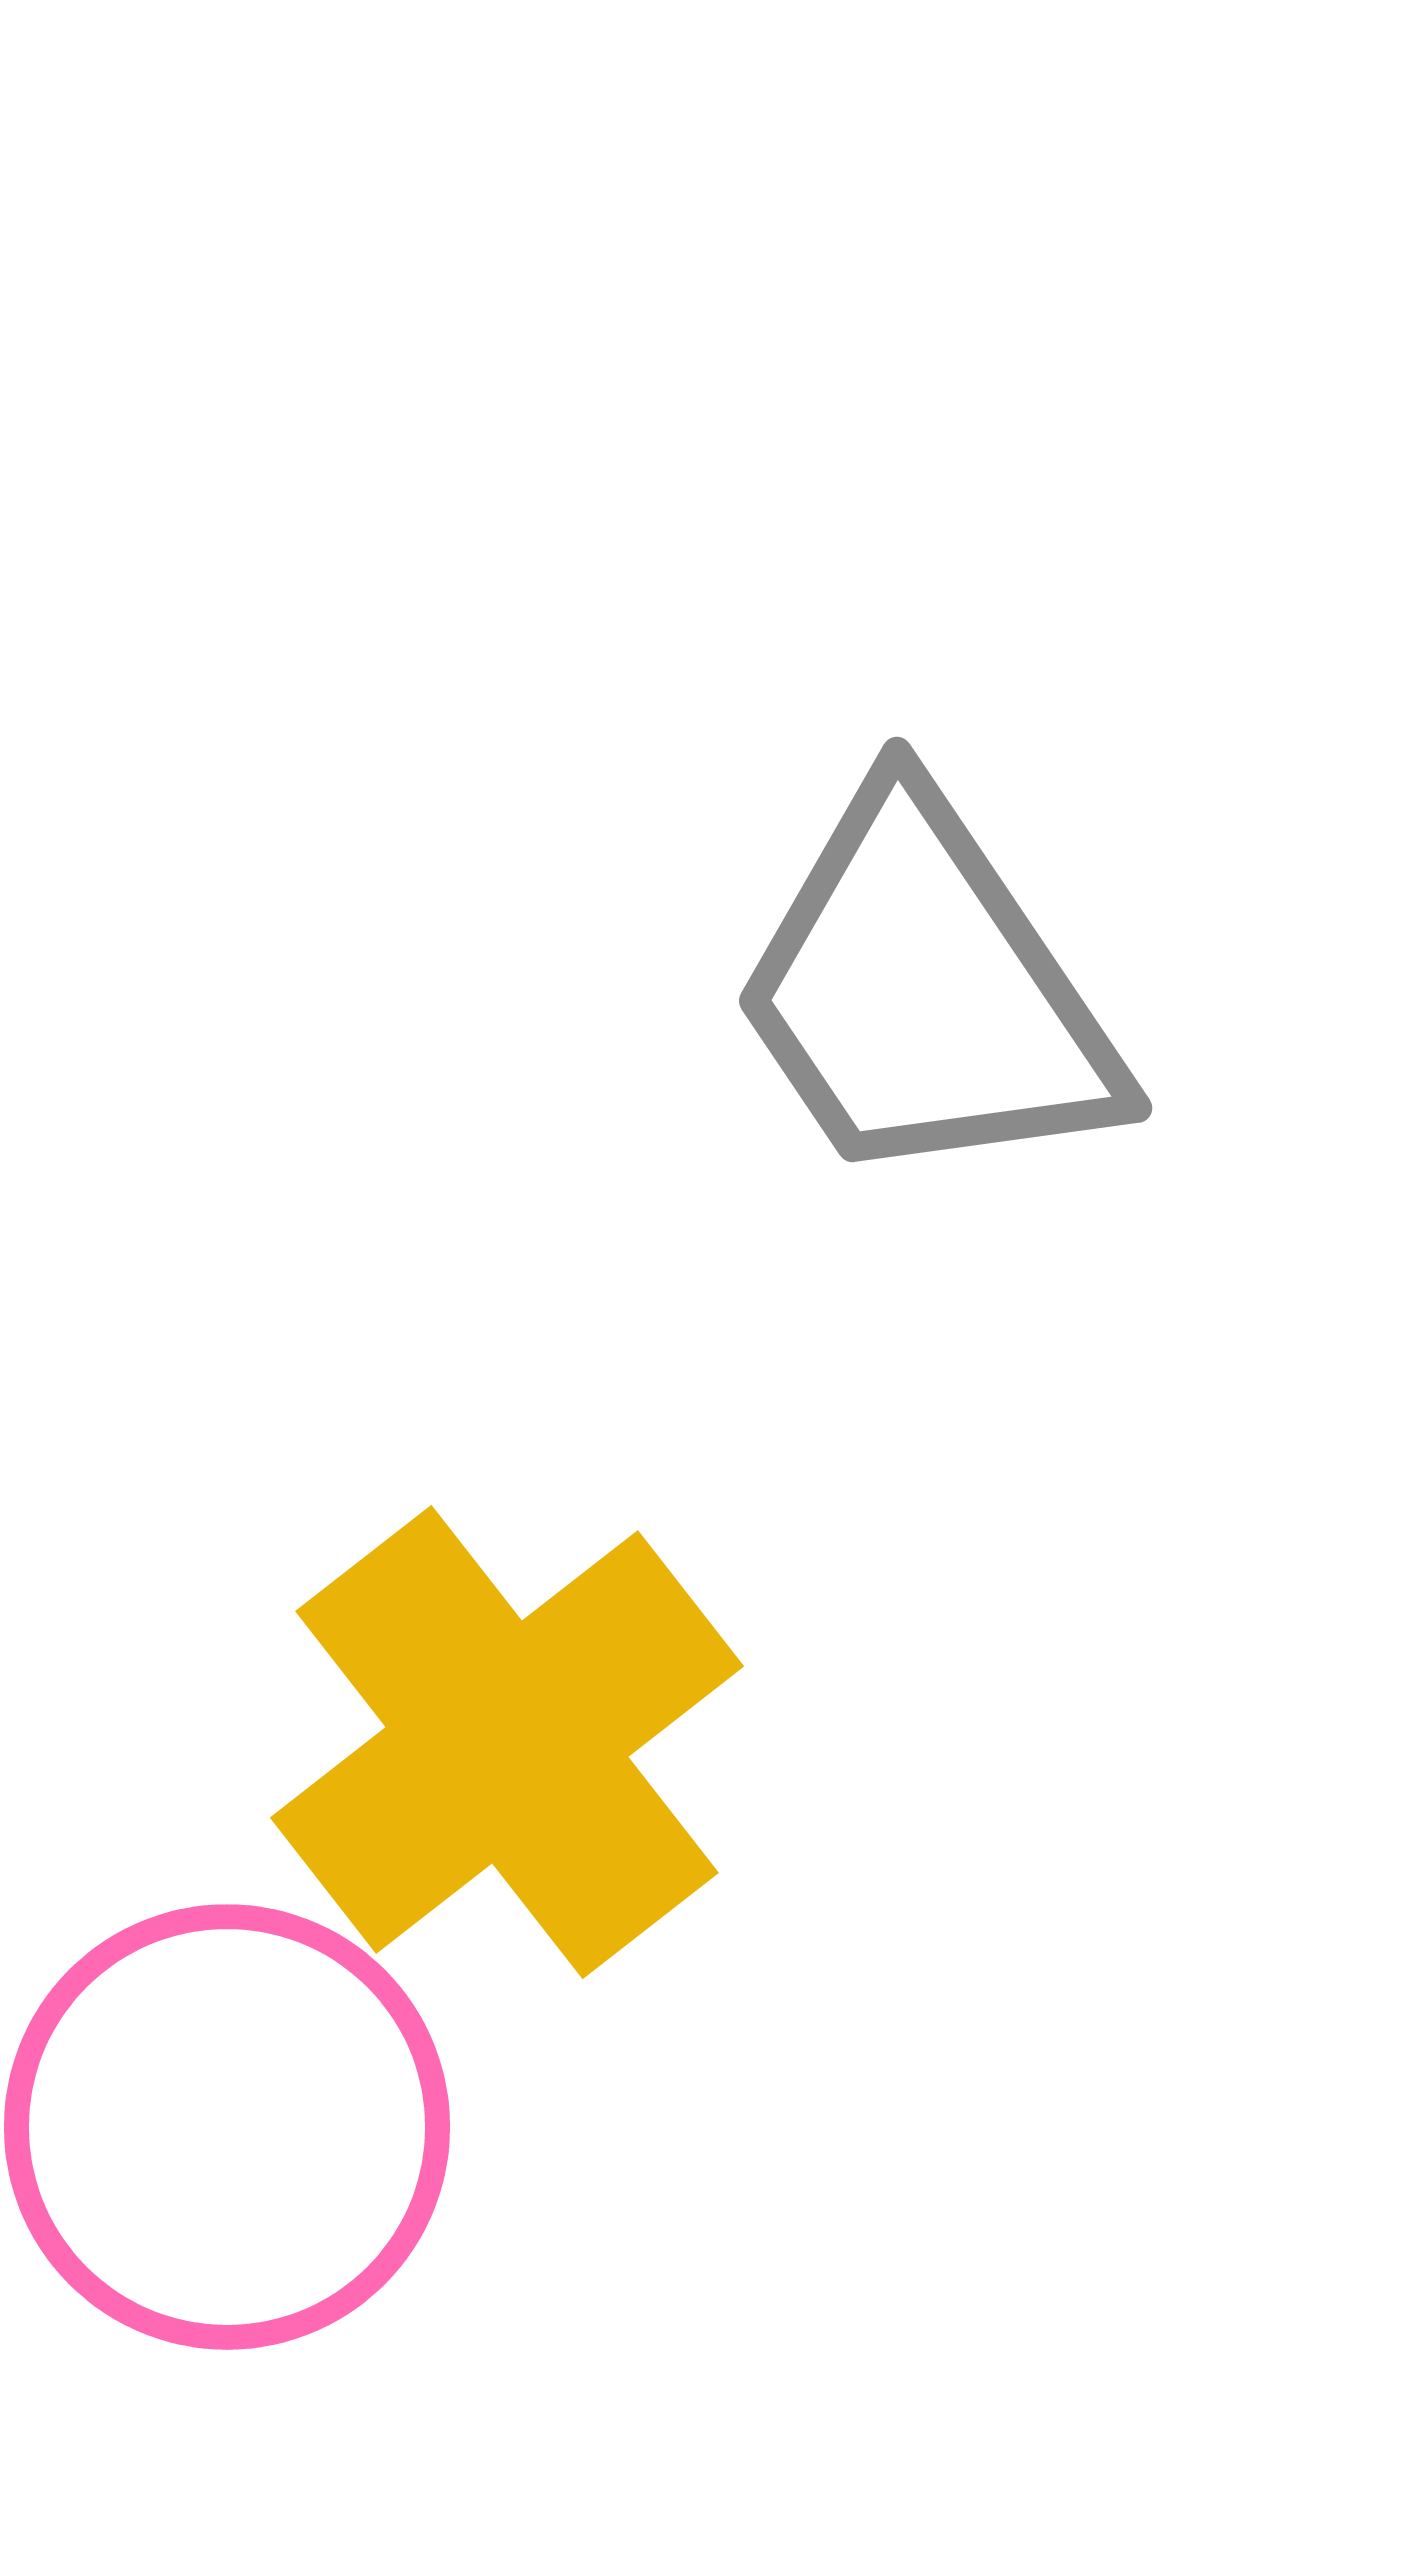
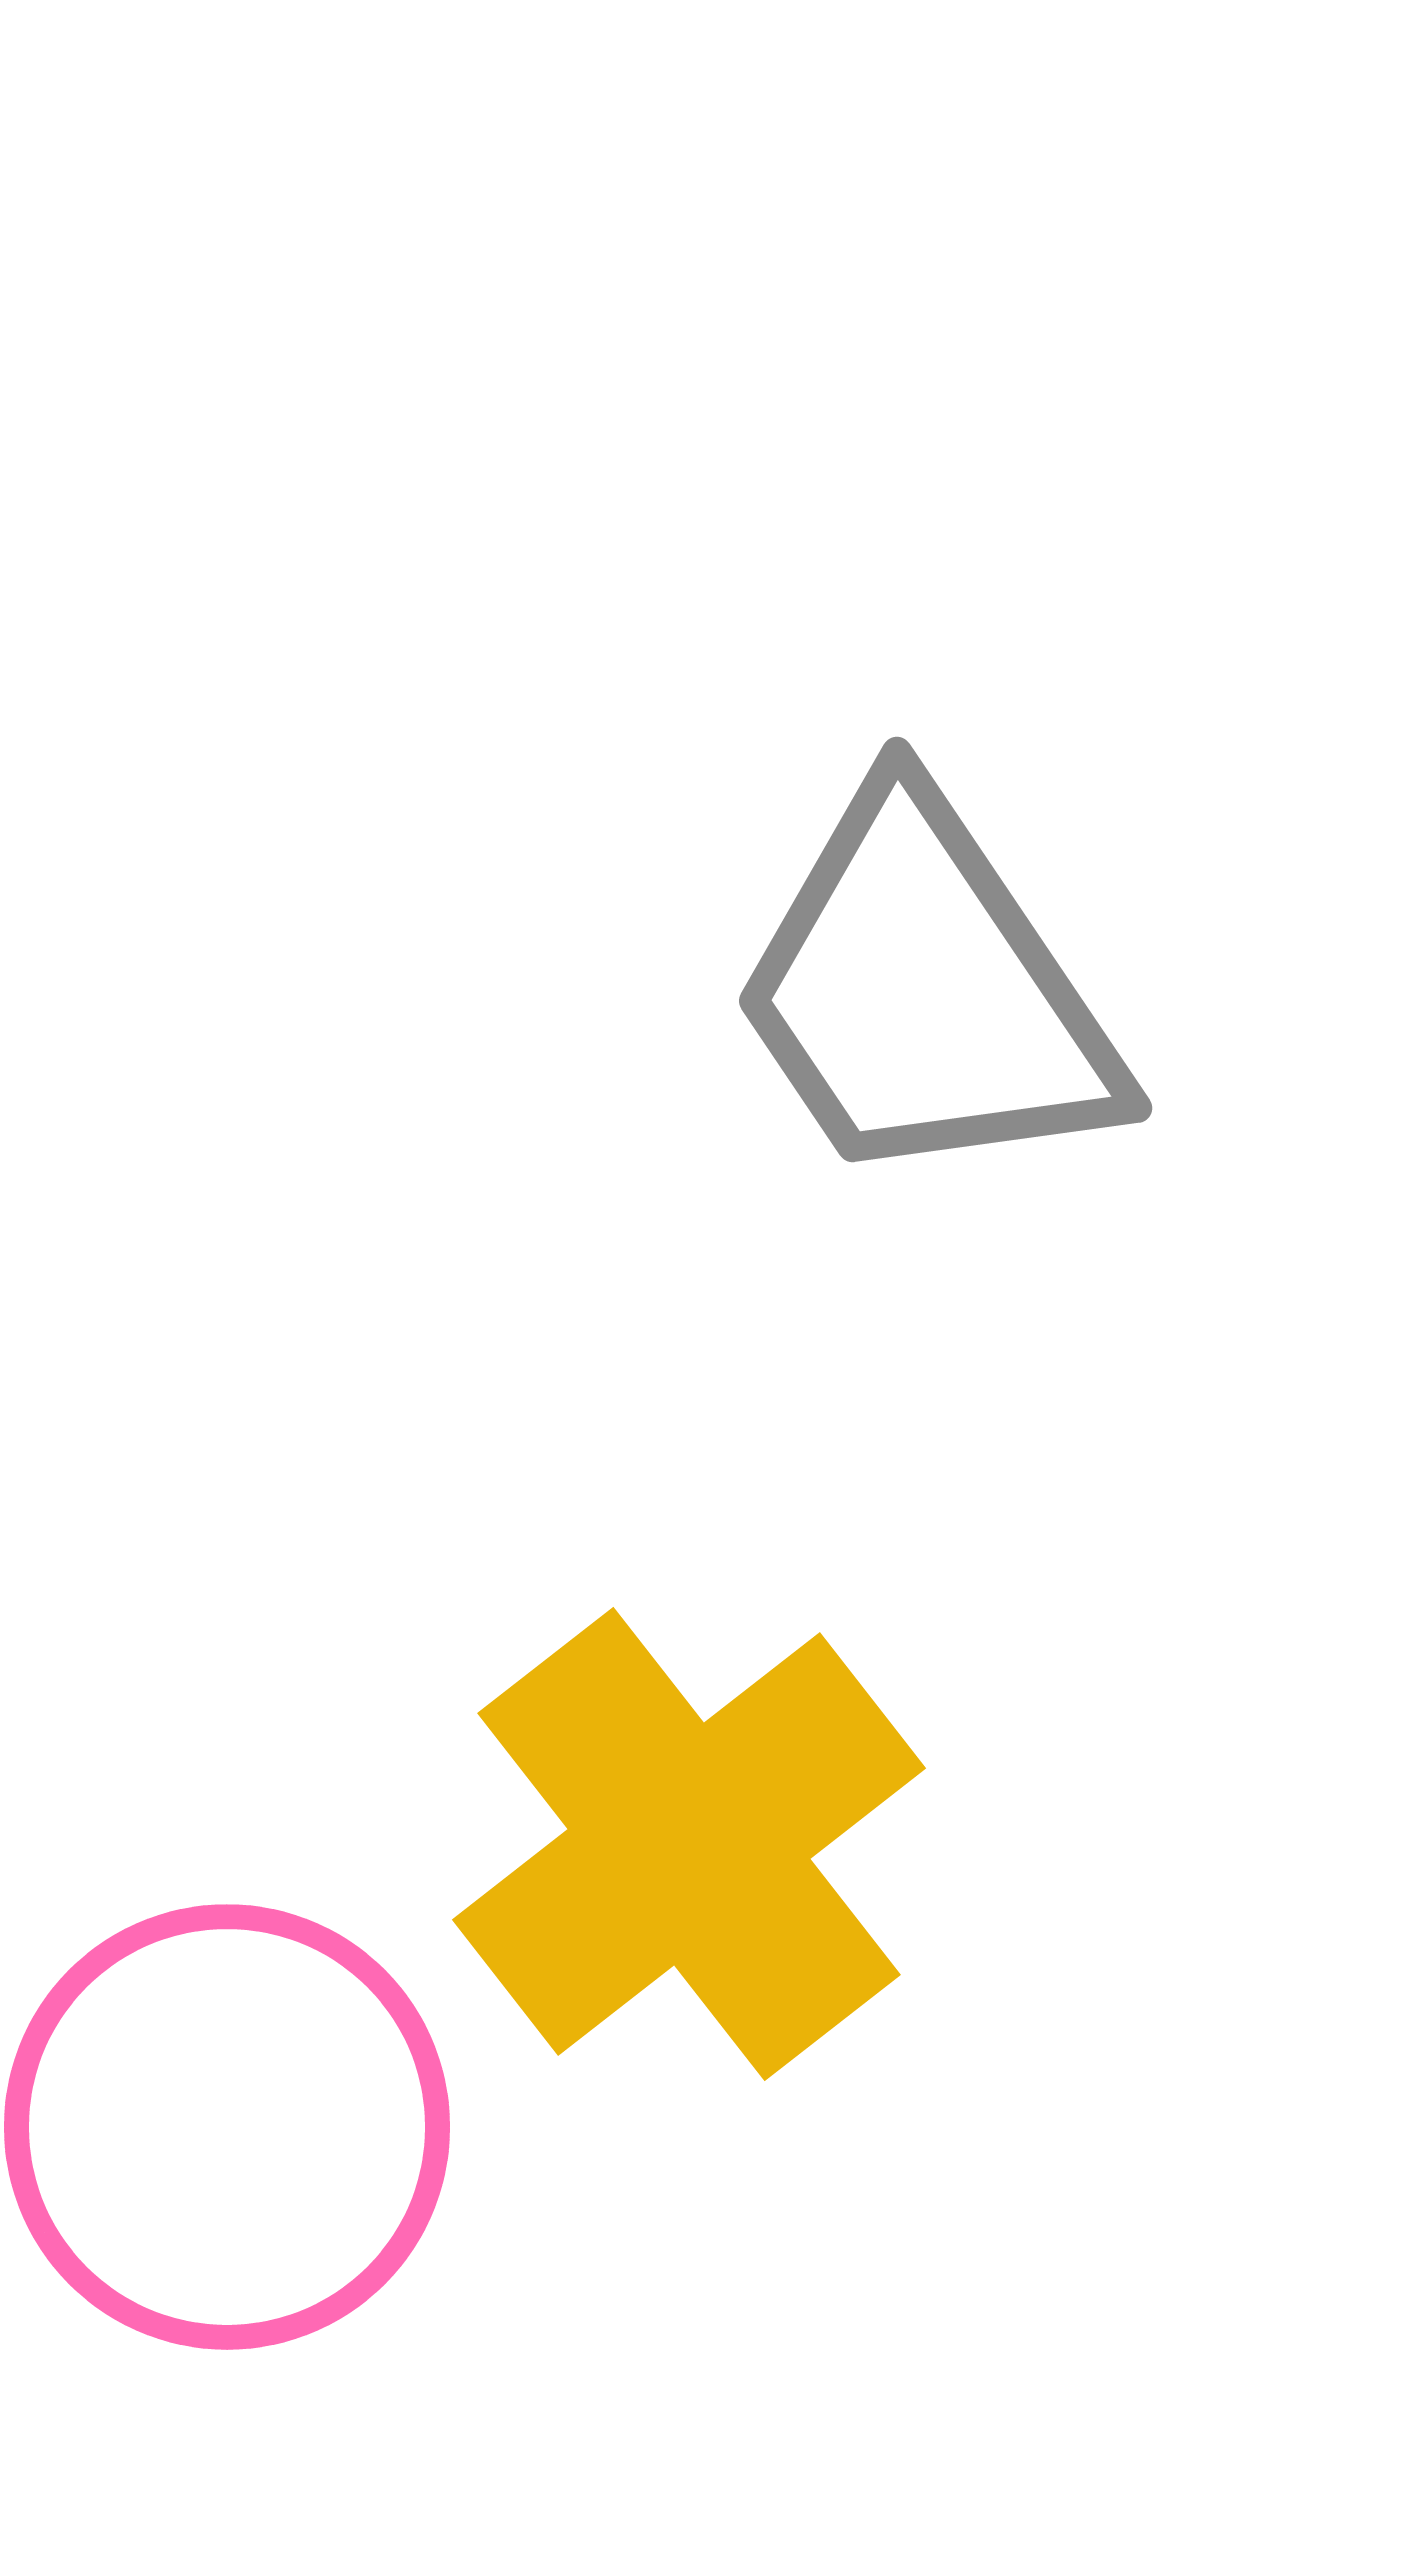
yellow cross: moved 182 px right, 102 px down
